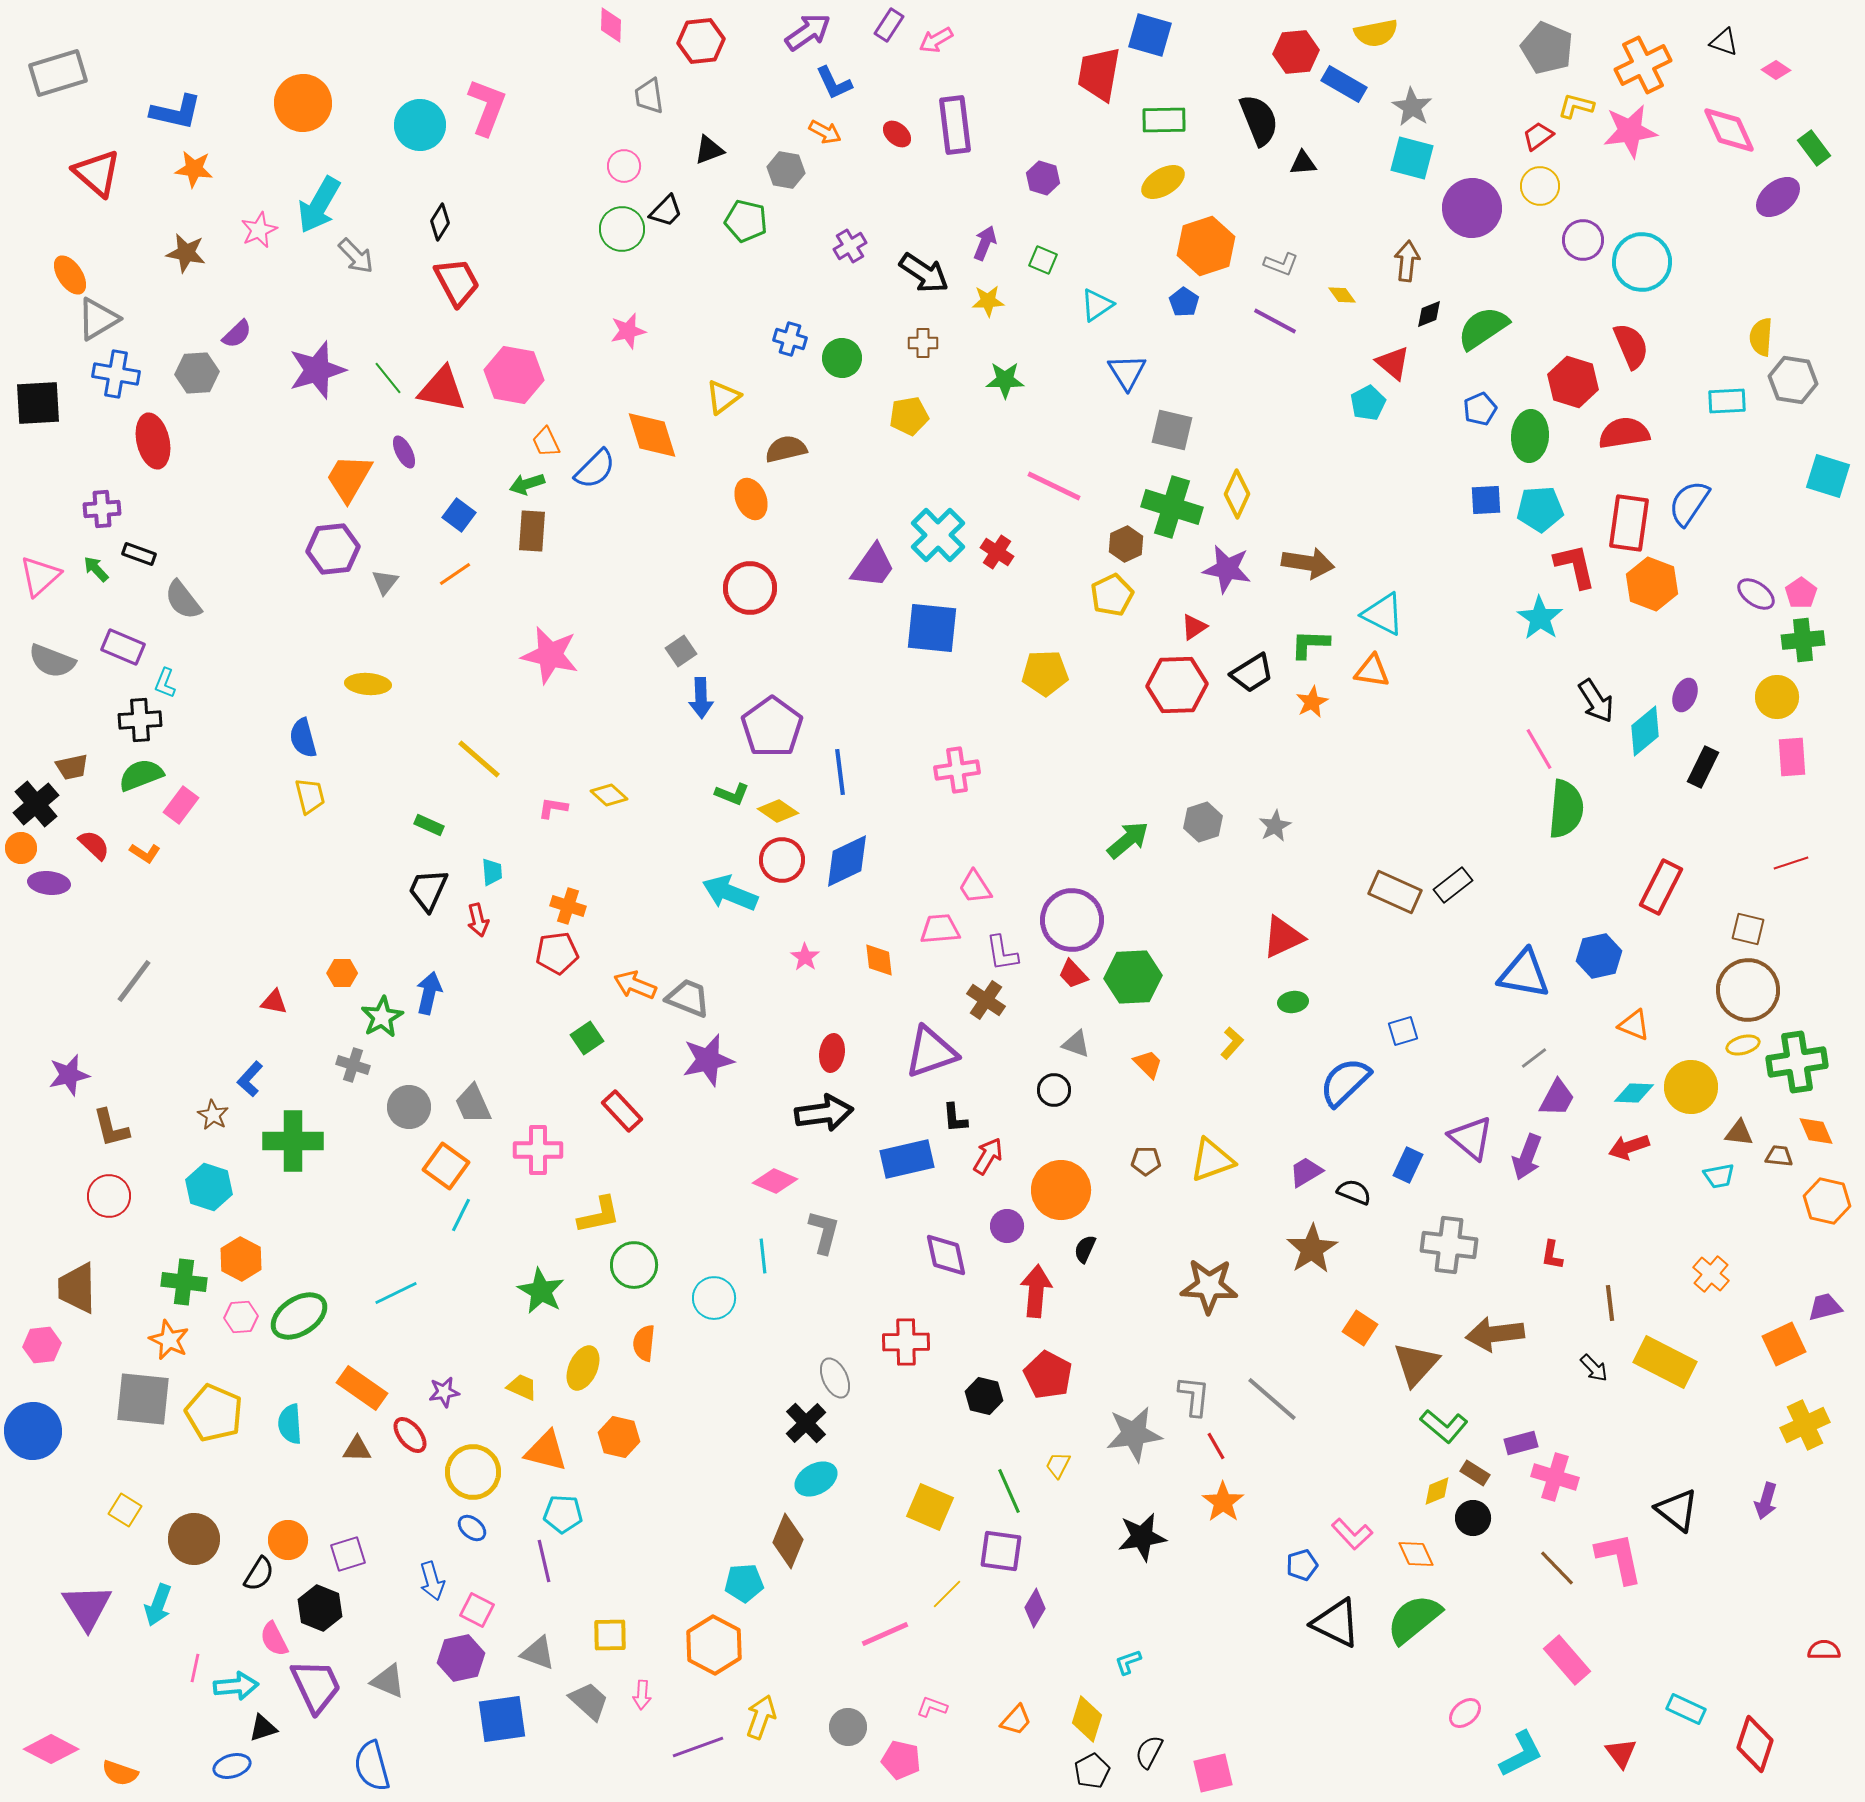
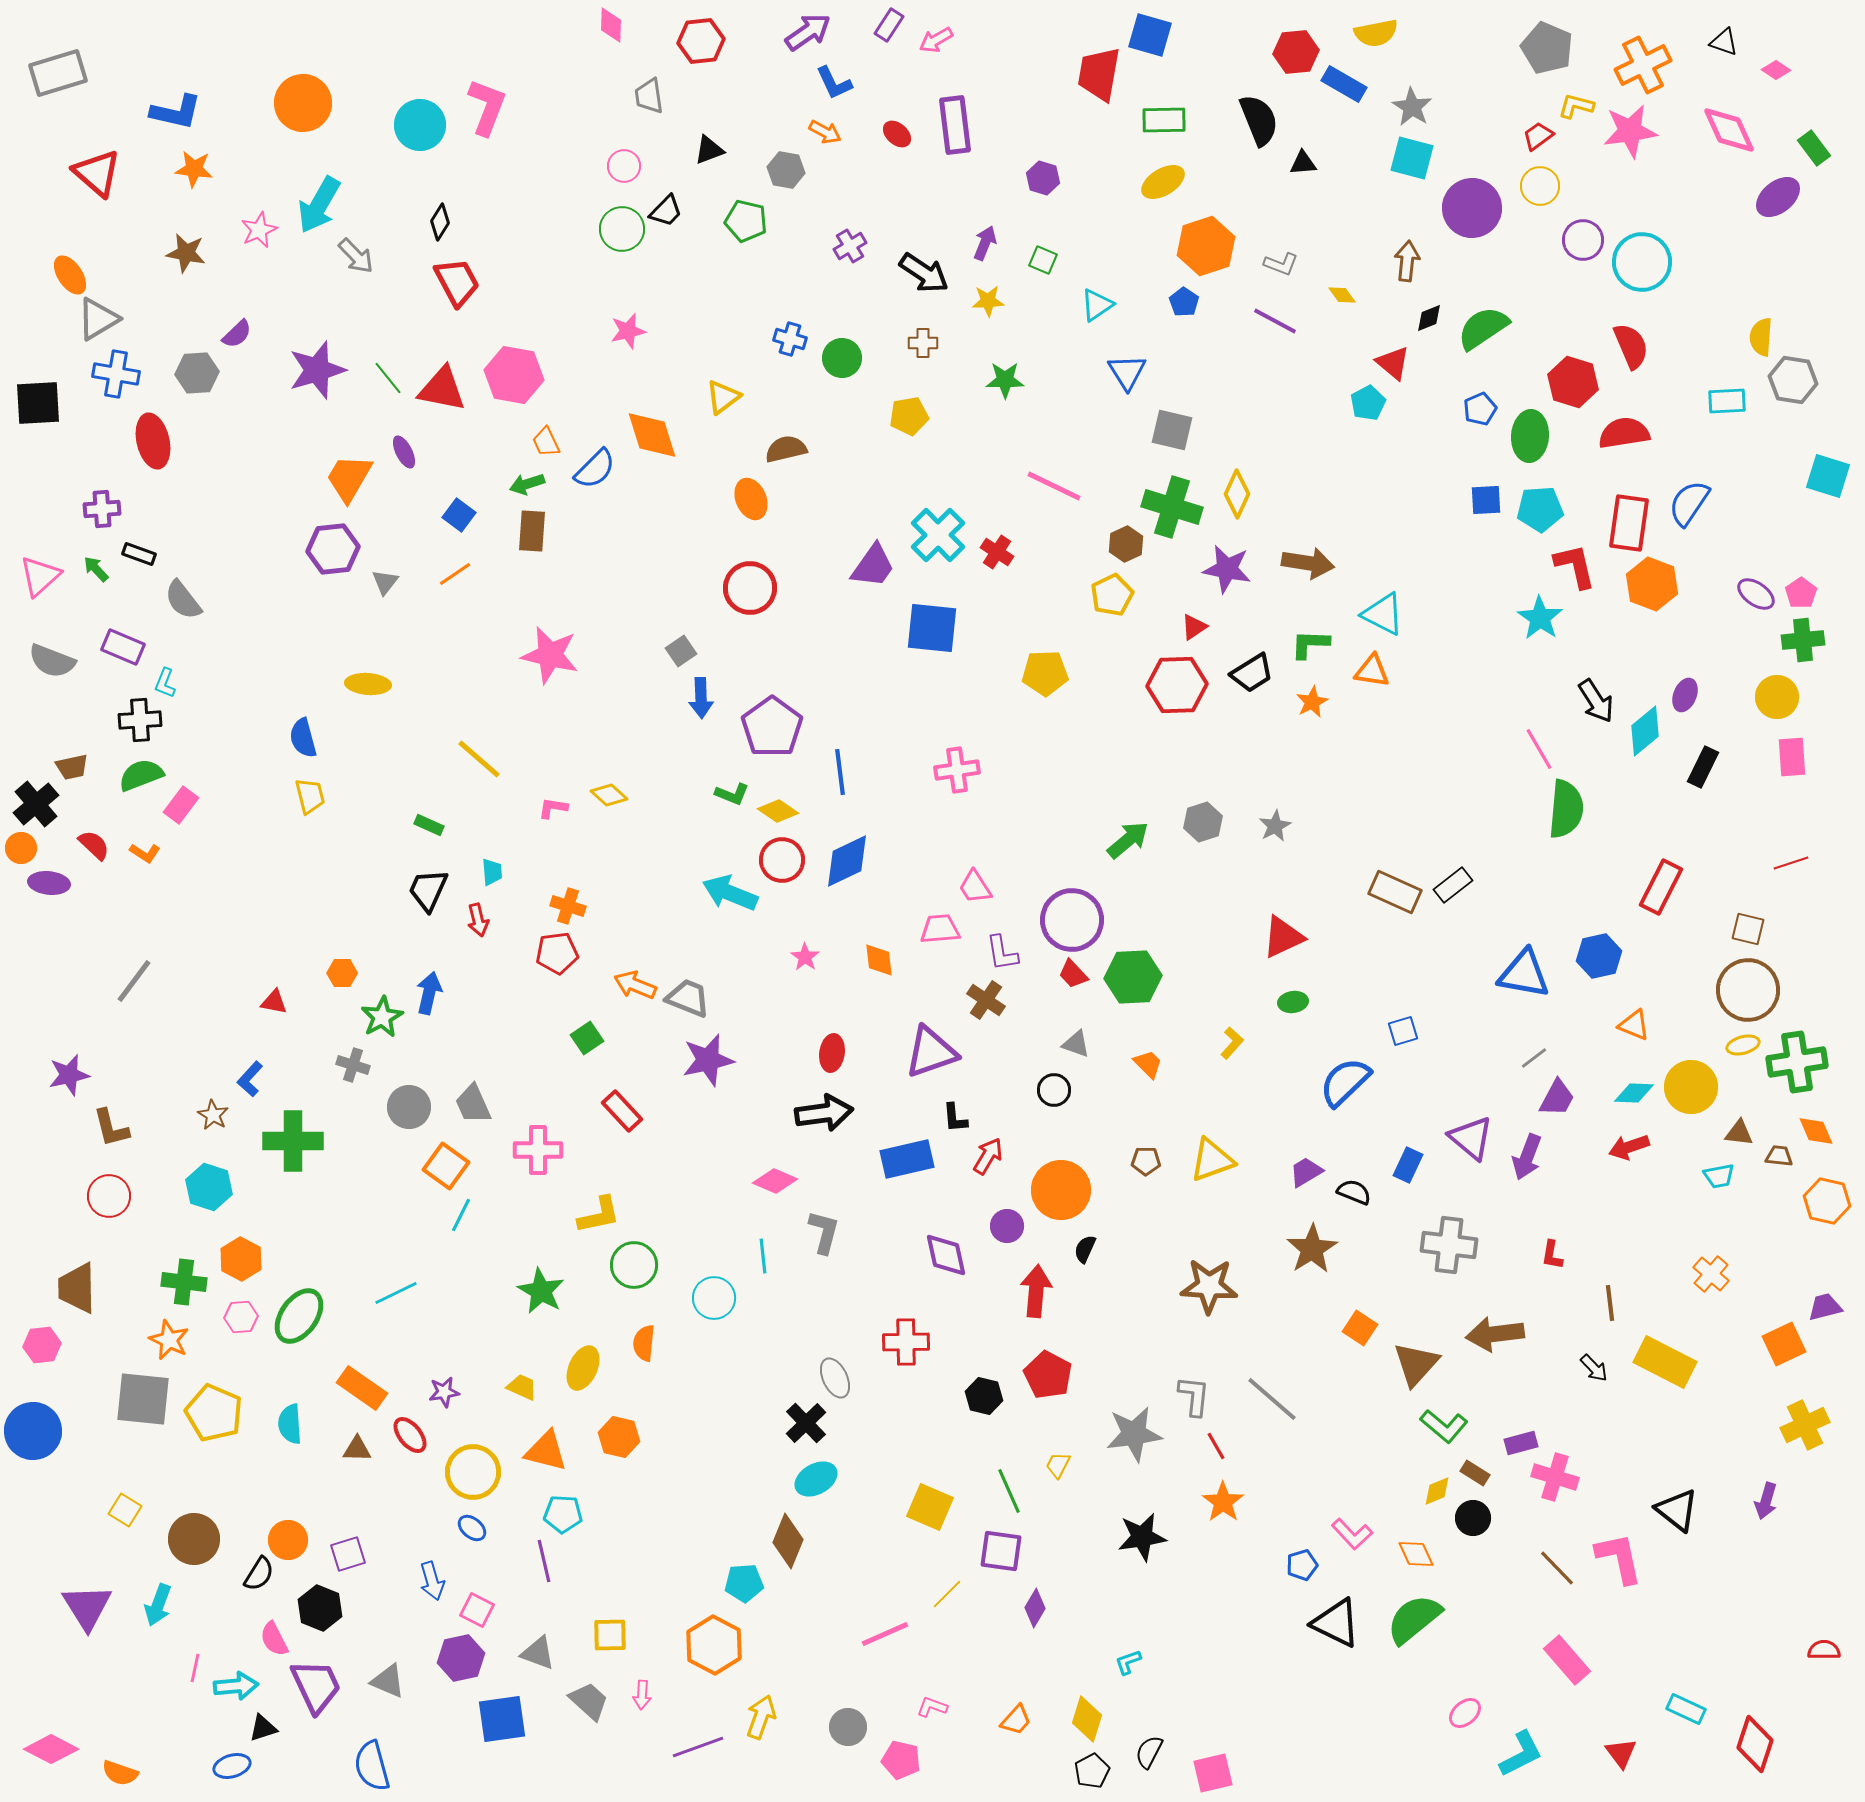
black diamond at (1429, 314): moved 4 px down
green ellipse at (299, 1316): rotated 22 degrees counterclockwise
